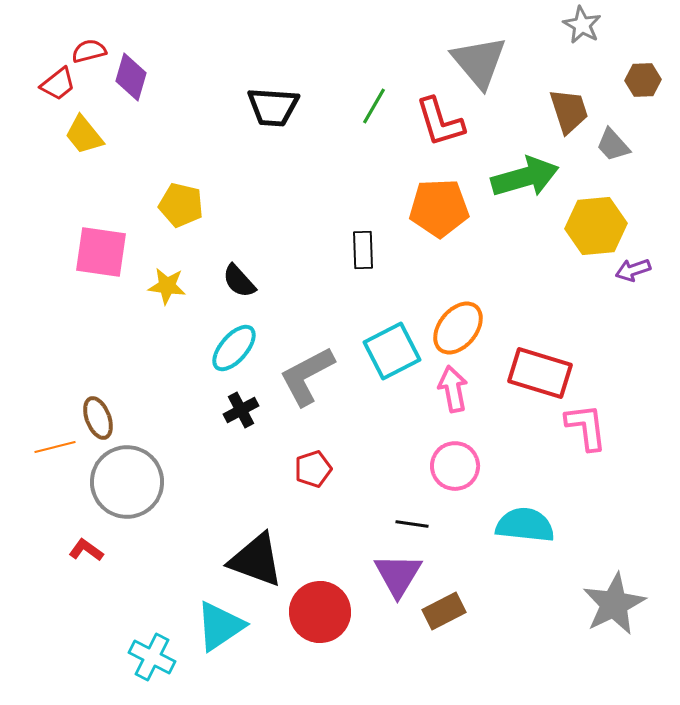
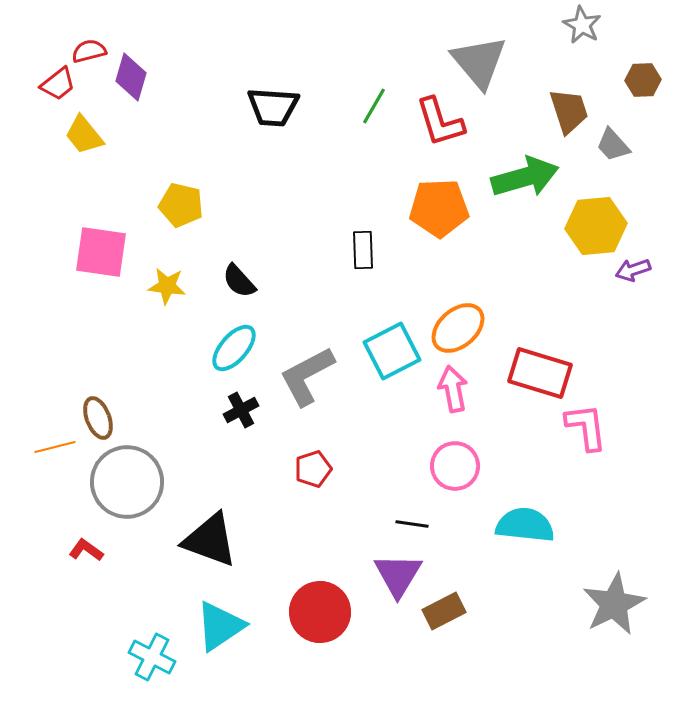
orange ellipse at (458, 328): rotated 10 degrees clockwise
black triangle at (256, 560): moved 46 px left, 20 px up
